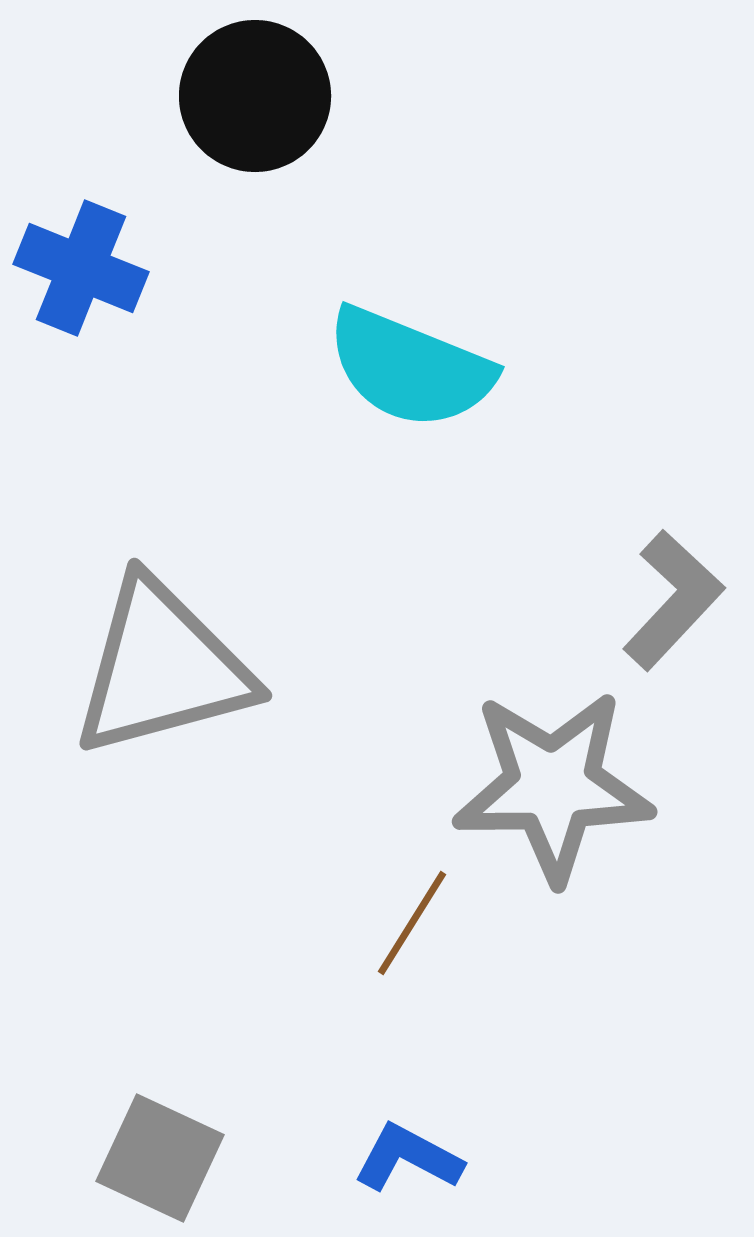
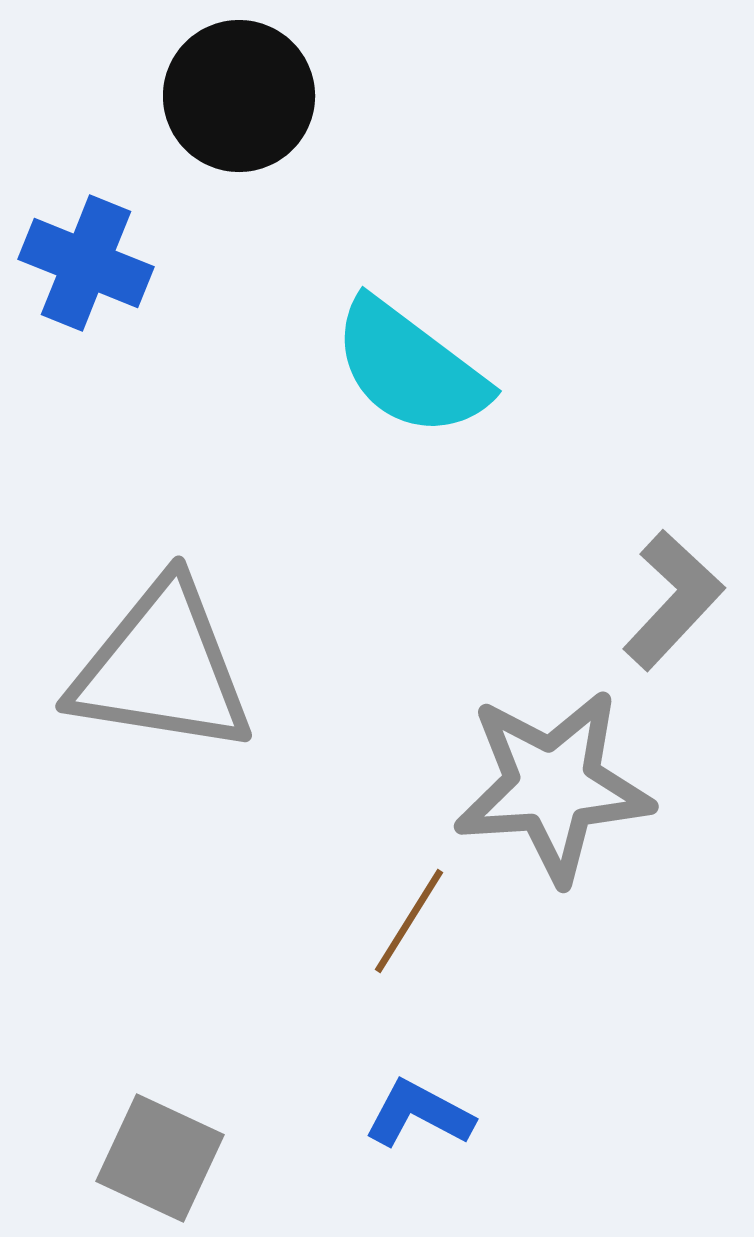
black circle: moved 16 px left
blue cross: moved 5 px right, 5 px up
cyan semicircle: rotated 15 degrees clockwise
gray triangle: rotated 24 degrees clockwise
gray star: rotated 3 degrees counterclockwise
brown line: moved 3 px left, 2 px up
blue L-shape: moved 11 px right, 44 px up
